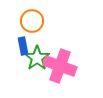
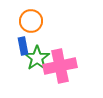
orange circle: moved 1 px left
pink cross: rotated 32 degrees counterclockwise
